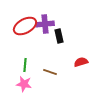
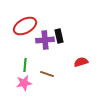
purple cross: moved 16 px down
brown line: moved 3 px left, 2 px down
pink star: moved 1 px up; rotated 21 degrees counterclockwise
